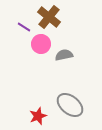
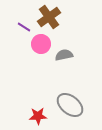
brown cross: rotated 15 degrees clockwise
red star: rotated 18 degrees clockwise
